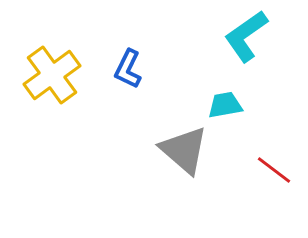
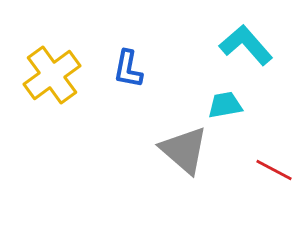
cyan L-shape: moved 9 px down; rotated 84 degrees clockwise
blue L-shape: rotated 15 degrees counterclockwise
red line: rotated 9 degrees counterclockwise
